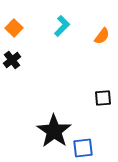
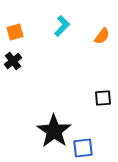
orange square: moved 1 px right, 4 px down; rotated 30 degrees clockwise
black cross: moved 1 px right, 1 px down
